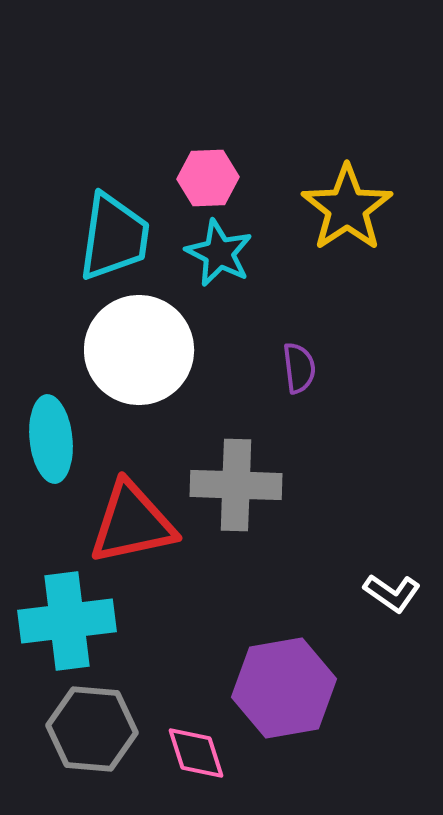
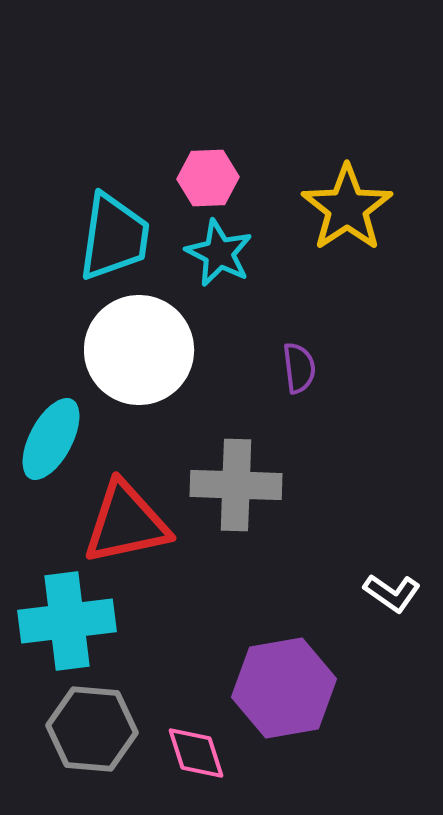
cyan ellipse: rotated 34 degrees clockwise
red triangle: moved 6 px left
